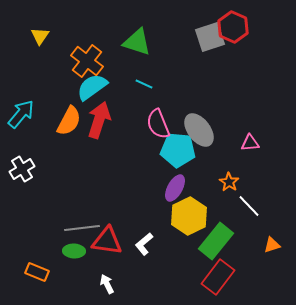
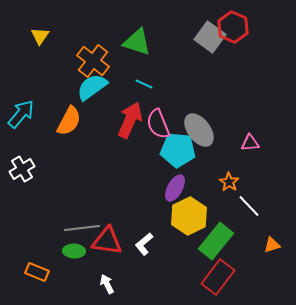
gray square: rotated 36 degrees counterclockwise
orange cross: moved 6 px right
red arrow: moved 31 px right; rotated 6 degrees clockwise
